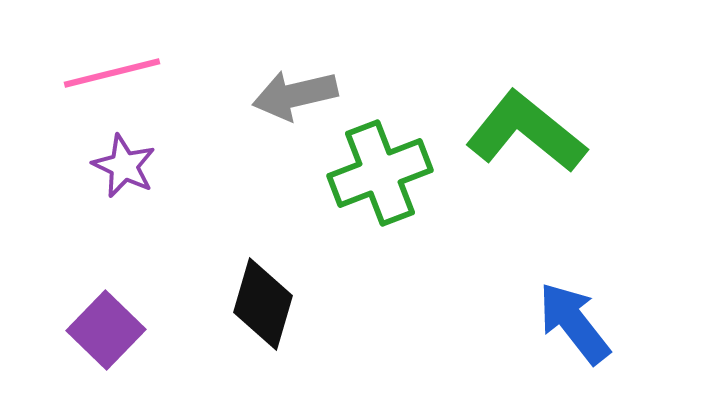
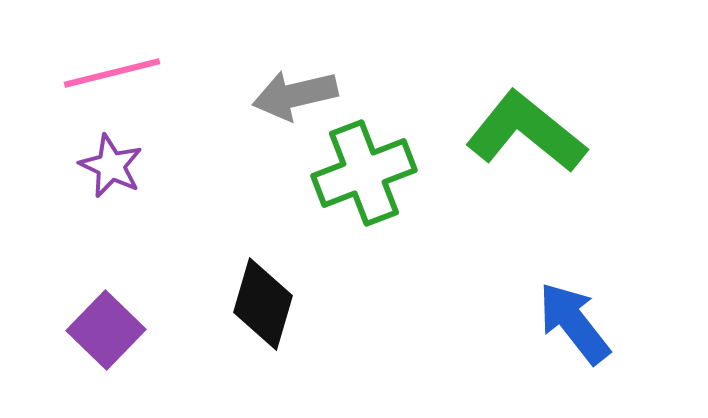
purple star: moved 13 px left
green cross: moved 16 px left
